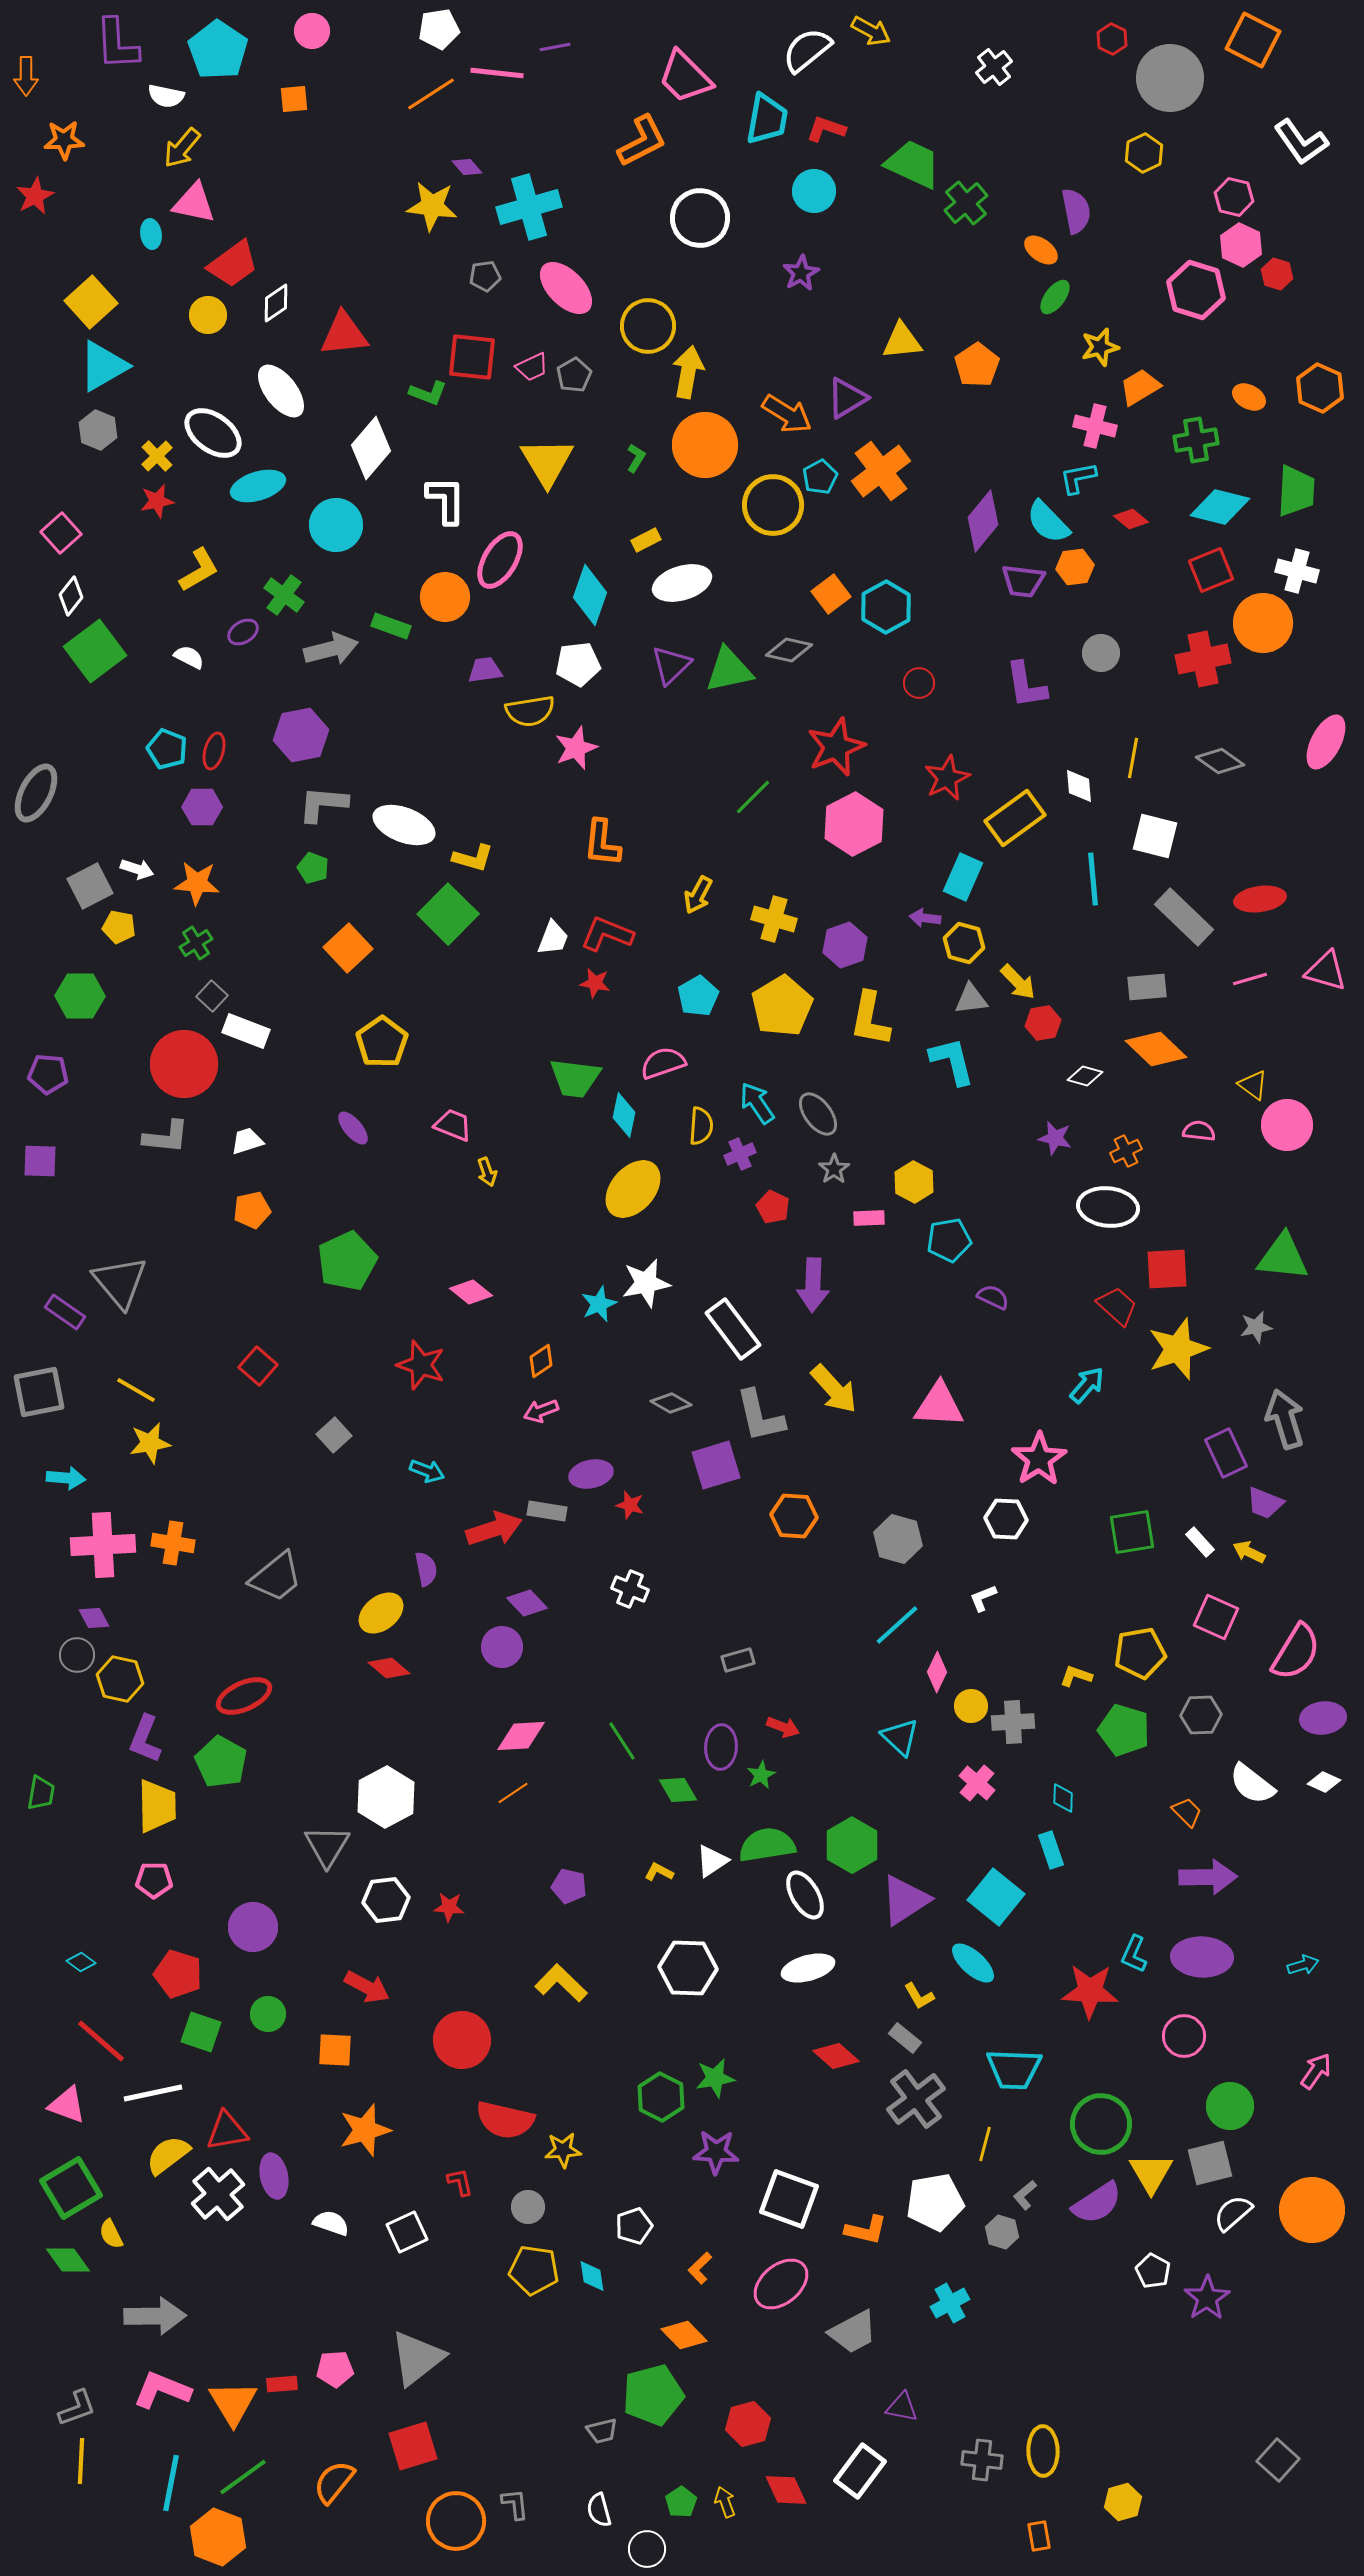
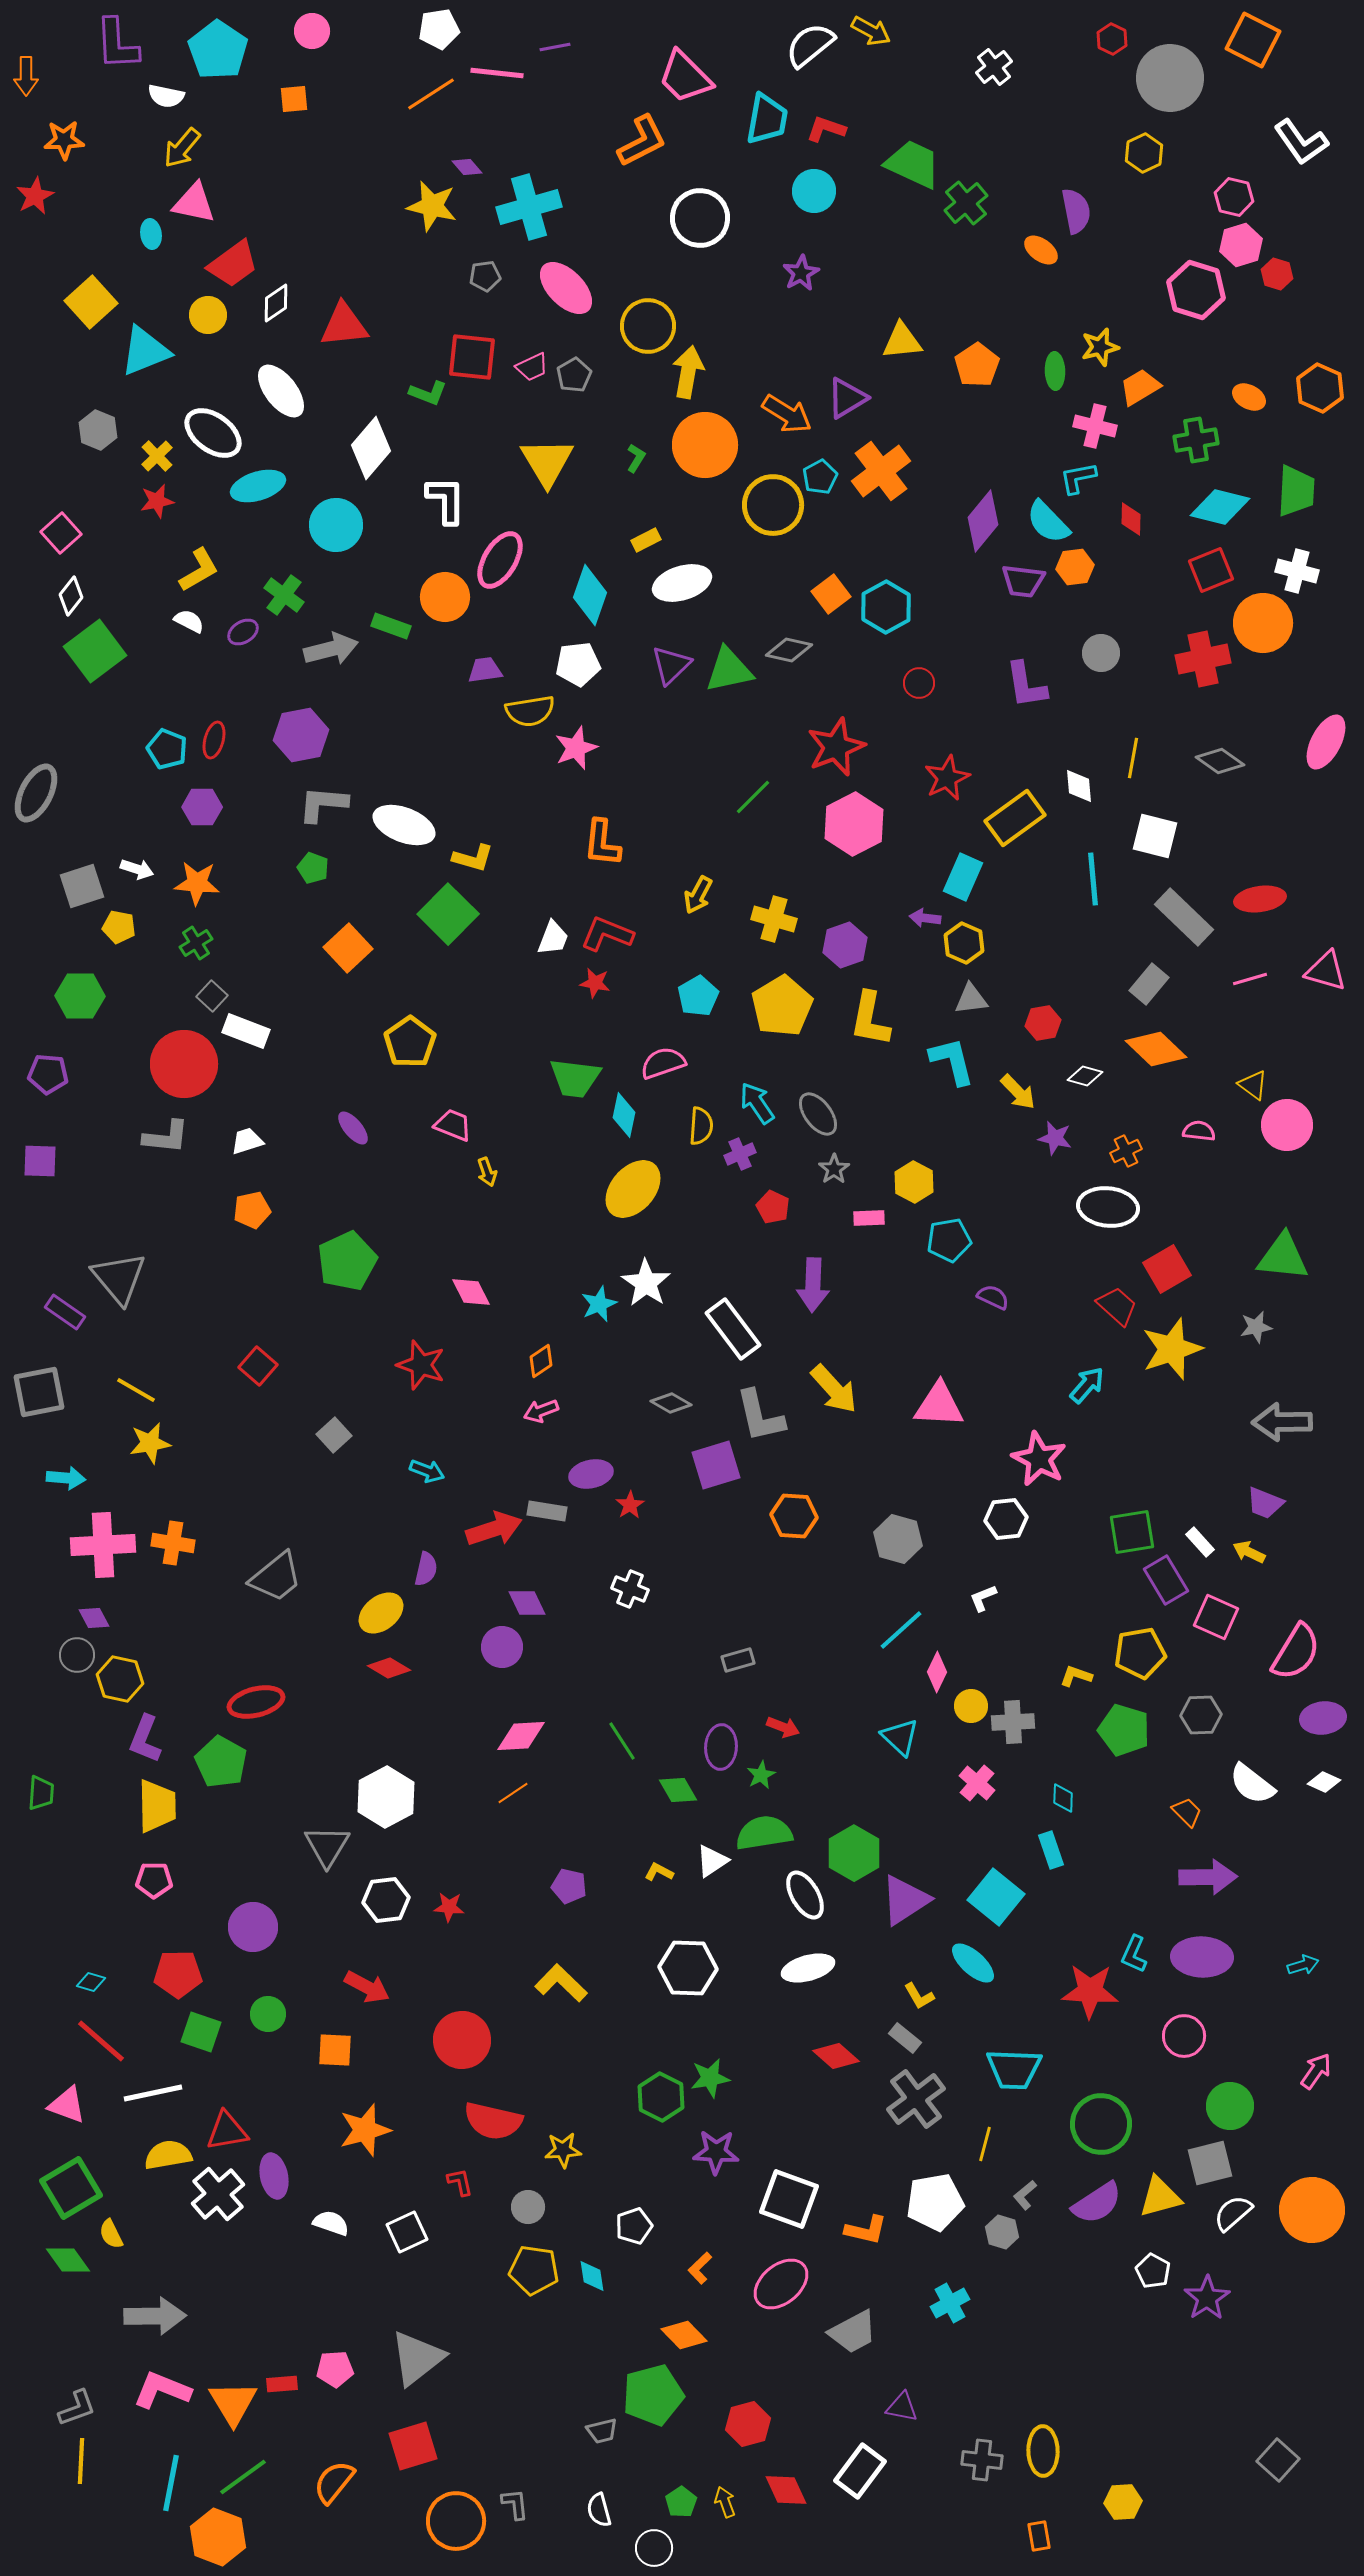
white semicircle at (807, 50): moved 3 px right, 5 px up
yellow star at (432, 206): rotated 6 degrees clockwise
pink hexagon at (1241, 245): rotated 18 degrees clockwise
green ellipse at (1055, 297): moved 74 px down; rotated 39 degrees counterclockwise
red triangle at (344, 334): moved 9 px up
cyan triangle at (103, 366): moved 42 px right, 15 px up; rotated 8 degrees clockwise
red diamond at (1131, 519): rotated 52 degrees clockwise
white semicircle at (189, 657): moved 36 px up
red ellipse at (214, 751): moved 11 px up
gray square at (90, 886): moved 8 px left; rotated 9 degrees clockwise
yellow hexagon at (964, 943): rotated 9 degrees clockwise
yellow arrow at (1018, 982): moved 110 px down
gray rectangle at (1147, 987): moved 2 px right, 3 px up; rotated 45 degrees counterclockwise
yellow pentagon at (382, 1042): moved 28 px right
red square at (1167, 1269): rotated 27 degrees counterclockwise
gray triangle at (120, 1282): moved 1 px left, 4 px up
white star at (646, 1283): rotated 27 degrees counterclockwise
pink diamond at (471, 1292): rotated 24 degrees clockwise
yellow star at (1178, 1349): moved 6 px left
gray arrow at (1285, 1419): moved 3 px left, 3 px down; rotated 74 degrees counterclockwise
purple rectangle at (1226, 1453): moved 60 px left, 127 px down; rotated 6 degrees counterclockwise
pink star at (1039, 1459): rotated 12 degrees counterclockwise
red star at (630, 1505): rotated 24 degrees clockwise
white hexagon at (1006, 1519): rotated 9 degrees counterclockwise
purple semicircle at (426, 1569): rotated 24 degrees clockwise
purple diamond at (527, 1603): rotated 18 degrees clockwise
cyan line at (897, 1625): moved 4 px right, 5 px down
red diamond at (389, 1668): rotated 9 degrees counterclockwise
red ellipse at (244, 1696): moved 12 px right, 6 px down; rotated 10 degrees clockwise
green trapezoid at (41, 1793): rotated 6 degrees counterclockwise
green semicircle at (767, 1845): moved 3 px left, 12 px up
green hexagon at (852, 1845): moved 2 px right, 8 px down
cyan diamond at (81, 1962): moved 10 px right, 20 px down; rotated 20 degrees counterclockwise
red pentagon at (178, 1974): rotated 18 degrees counterclockwise
green star at (715, 2078): moved 5 px left
red semicircle at (505, 2120): moved 12 px left, 1 px down
yellow semicircle at (168, 2155): rotated 27 degrees clockwise
yellow triangle at (1151, 2173): moved 9 px right, 24 px down; rotated 45 degrees clockwise
yellow hexagon at (1123, 2502): rotated 12 degrees clockwise
white circle at (647, 2549): moved 7 px right, 1 px up
